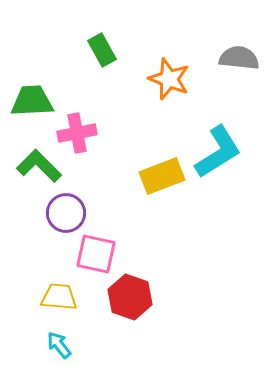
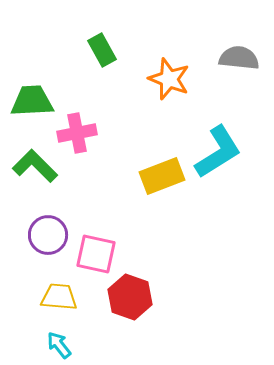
green L-shape: moved 4 px left
purple circle: moved 18 px left, 22 px down
